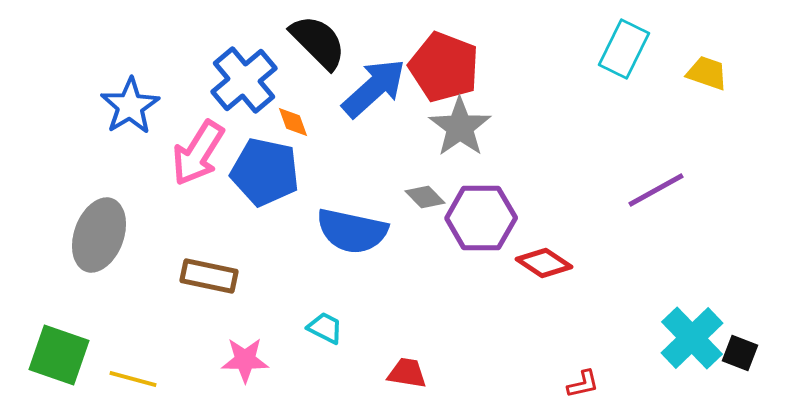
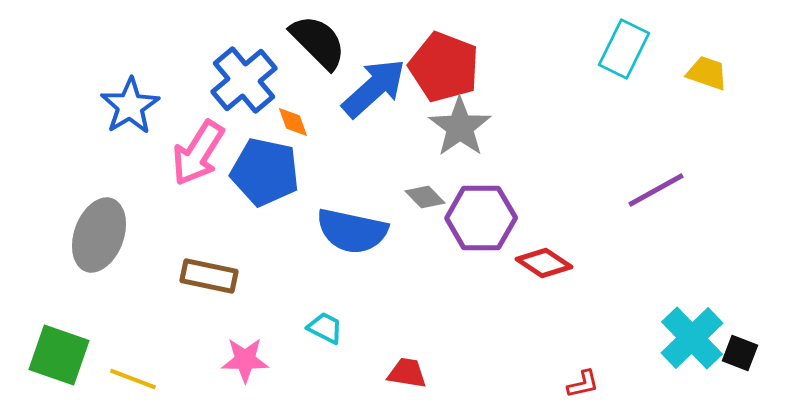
yellow line: rotated 6 degrees clockwise
